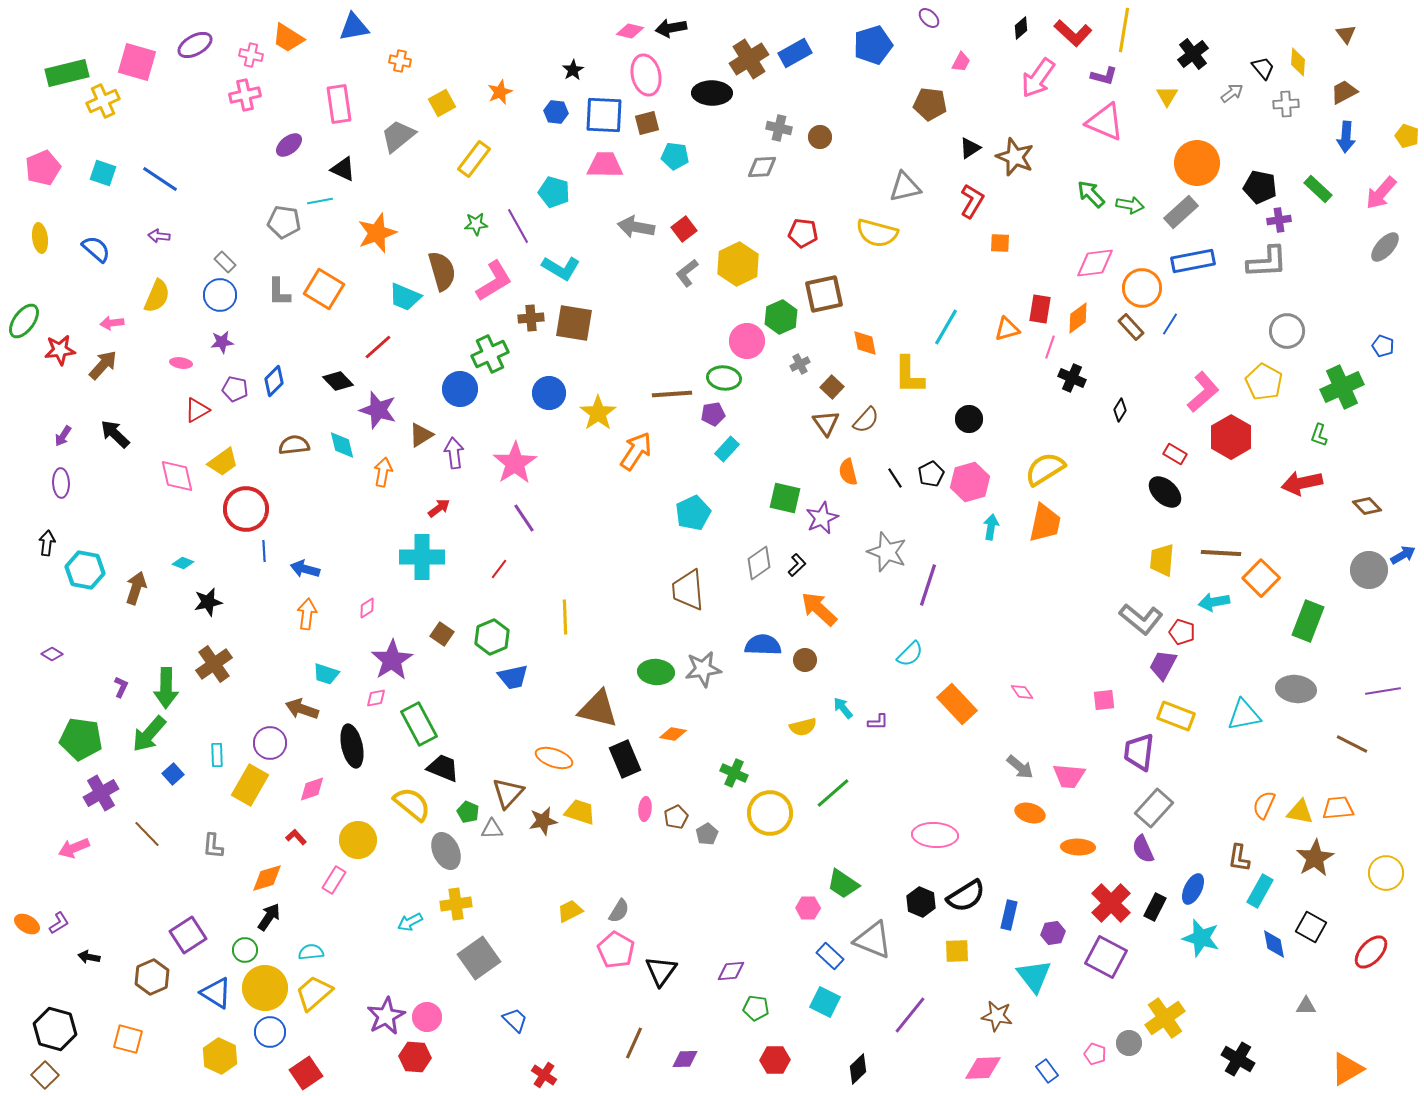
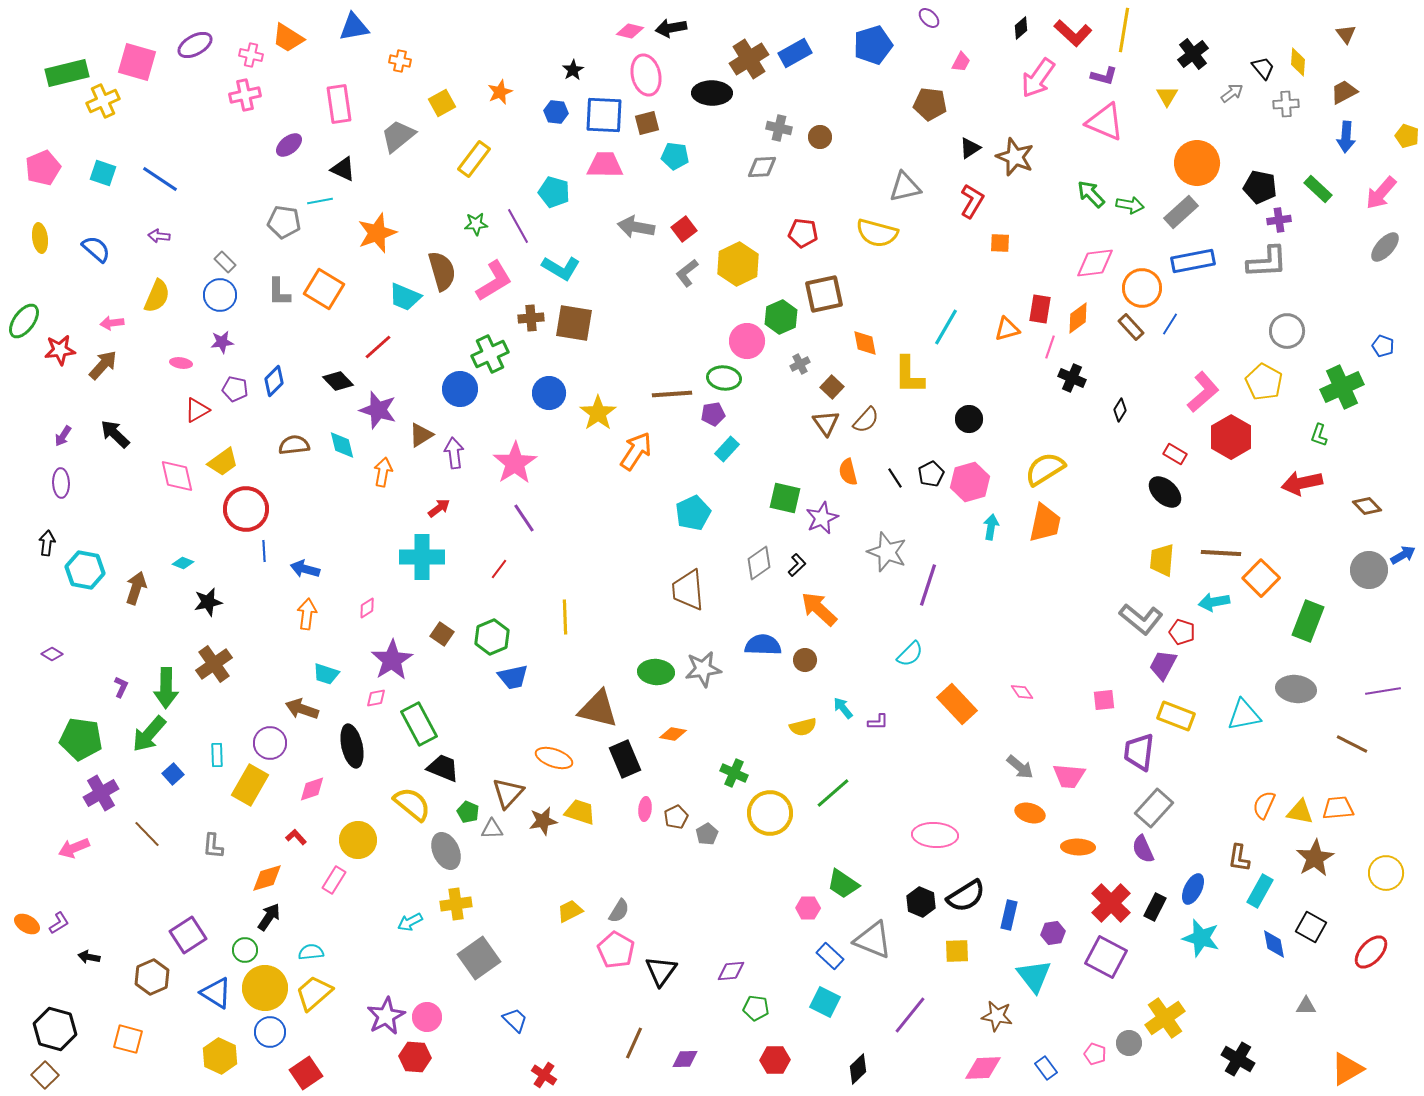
blue rectangle at (1047, 1071): moved 1 px left, 3 px up
